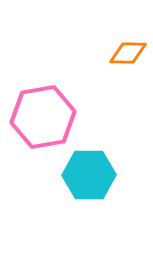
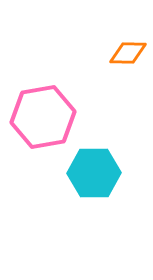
cyan hexagon: moved 5 px right, 2 px up
